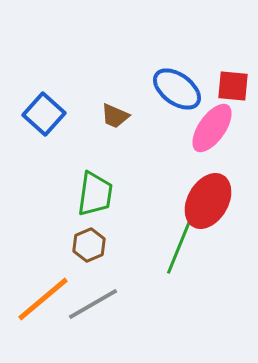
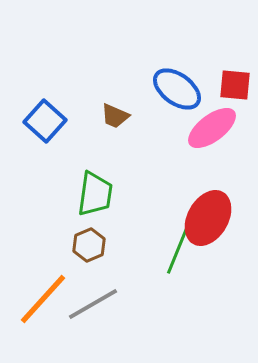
red square: moved 2 px right, 1 px up
blue square: moved 1 px right, 7 px down
pink ellipse: rotated 18 degrees clockwise
red ellipse: moved 17 px down
orange line: rotated 8 degrees counterclockwise
